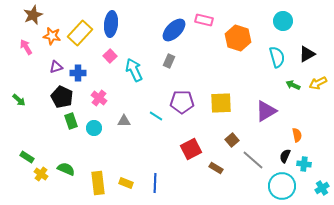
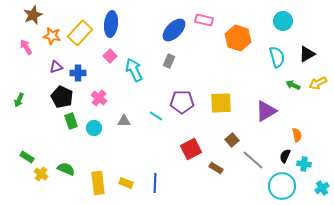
green arrow at (19, 100): rotated 72 degrees clockwise
